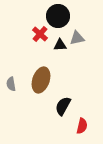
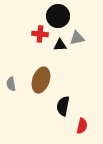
red cross: rotated 35 degrees counterclockwise
black semicircle: rotated 18 degrees counterclockwise
